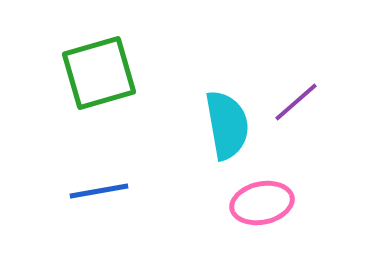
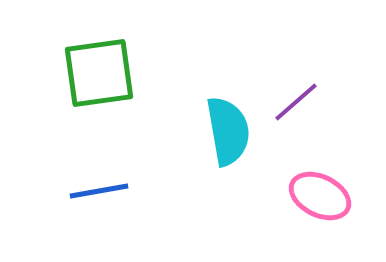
green square: rotated 8 degrees clockwise
cyan semicircle: moved 1 px right, 6 px down
pink ellipse: moved 58 px right, 7 px up; rotated 38 degrees clockwise
